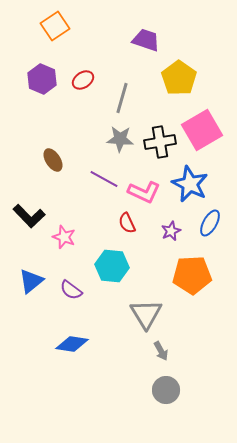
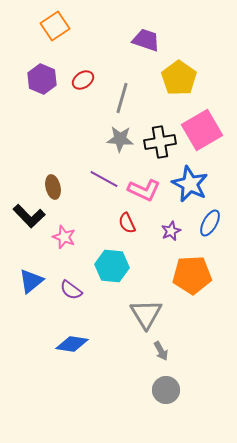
brown ellipse: moved 27 px down; rotated 20 degrees clockwise
pink L-shape: moved 2 px up
